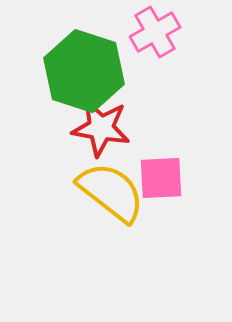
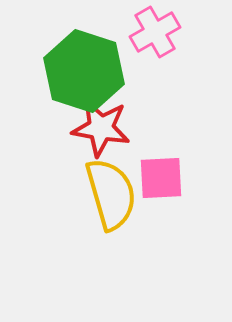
yellow semicircle: moved 2 px down; rotated 36 degrees clockwise
